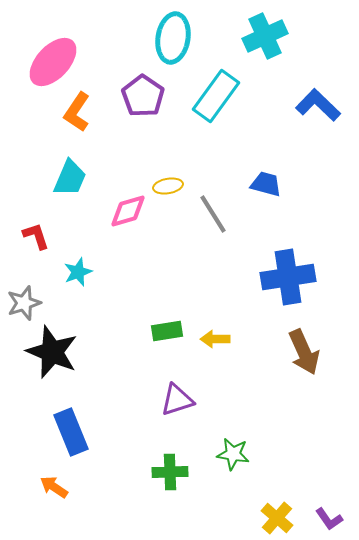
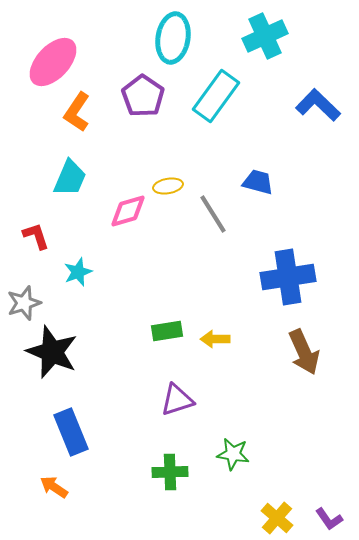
blue trapezoid: moved 8 px left, 2 px up
